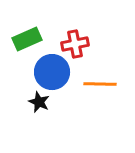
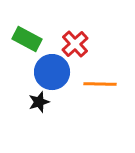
green rectangle: rotated 52 degrees clockwise
red cross: rotated 32 degrees counterclockwise
black star: rotated 30 degrees clockwise
